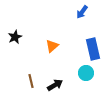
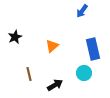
blue arrow: moved 1 px up
cyan circle: moved 2 px left
brown line: moved 2 px left, 7 px up
